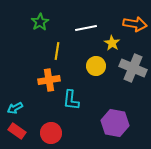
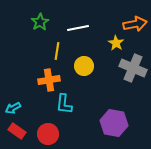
orange arrow: rotated 20 degrees counterclockwise
white line: moved 8 px left
yellow star: moved 4 px right
yellow circle: moved 12 px left
cyan L-shape: moved 7 px left, 4 px down
cyan arrow: moved 2 px left
purple hexagon: moved 1 px left
red circle: moved 3 px left, 1 px down
